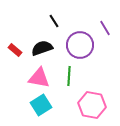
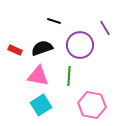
black line: rotated 40 degrees counterclockwise
red rectangle: rotated 16 degrees counterclockwise
pink triangle: moved 1 px left, 2 px up
